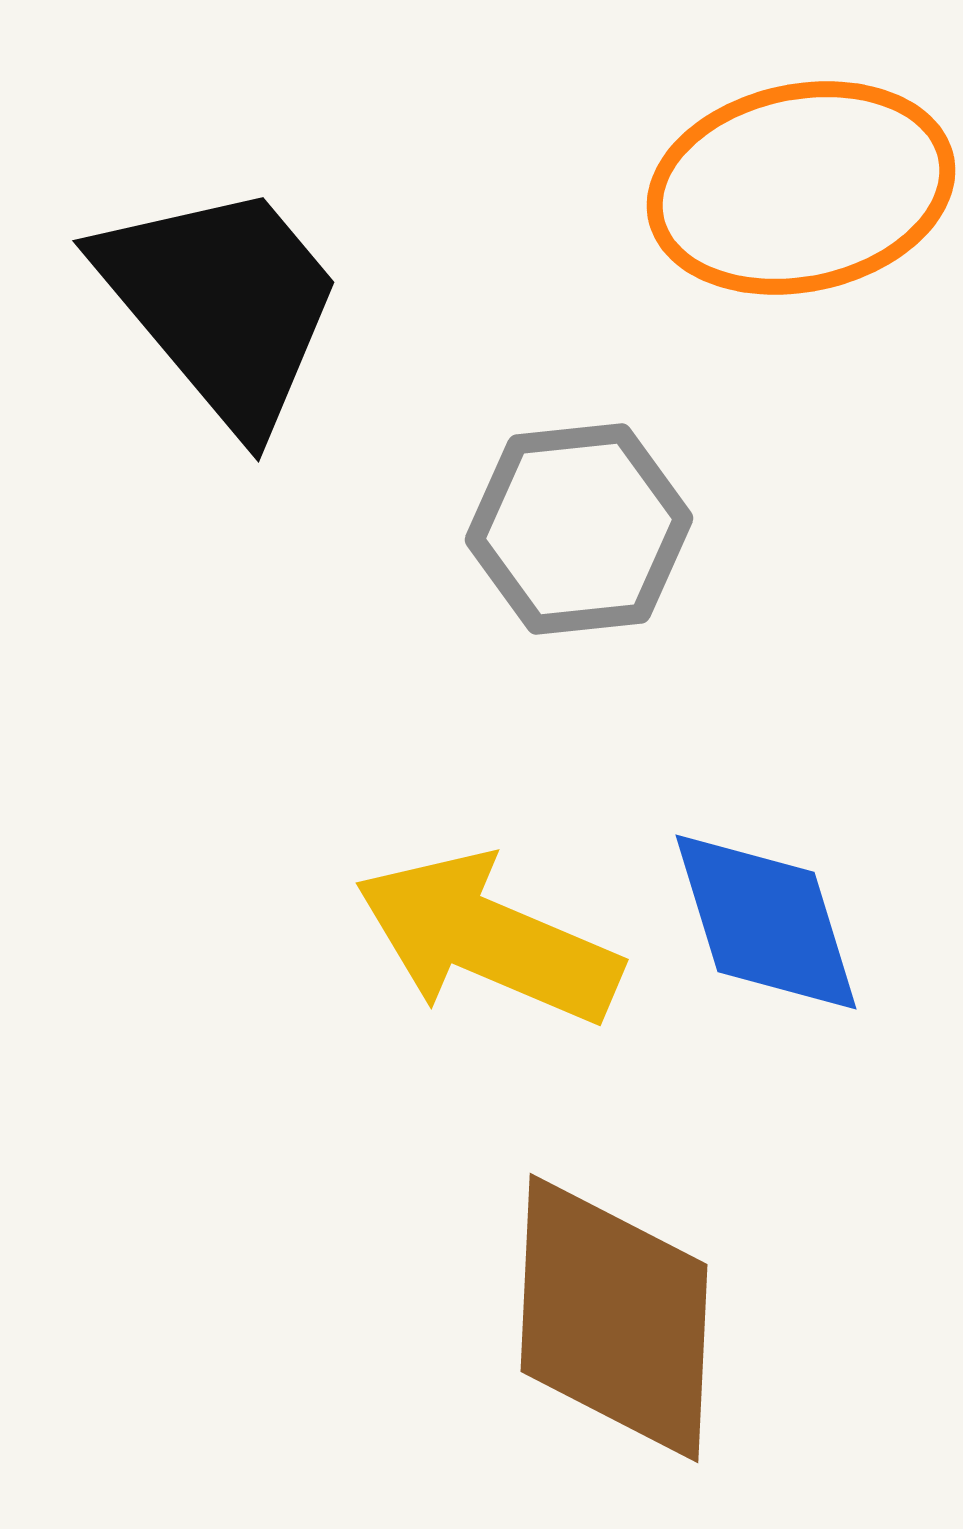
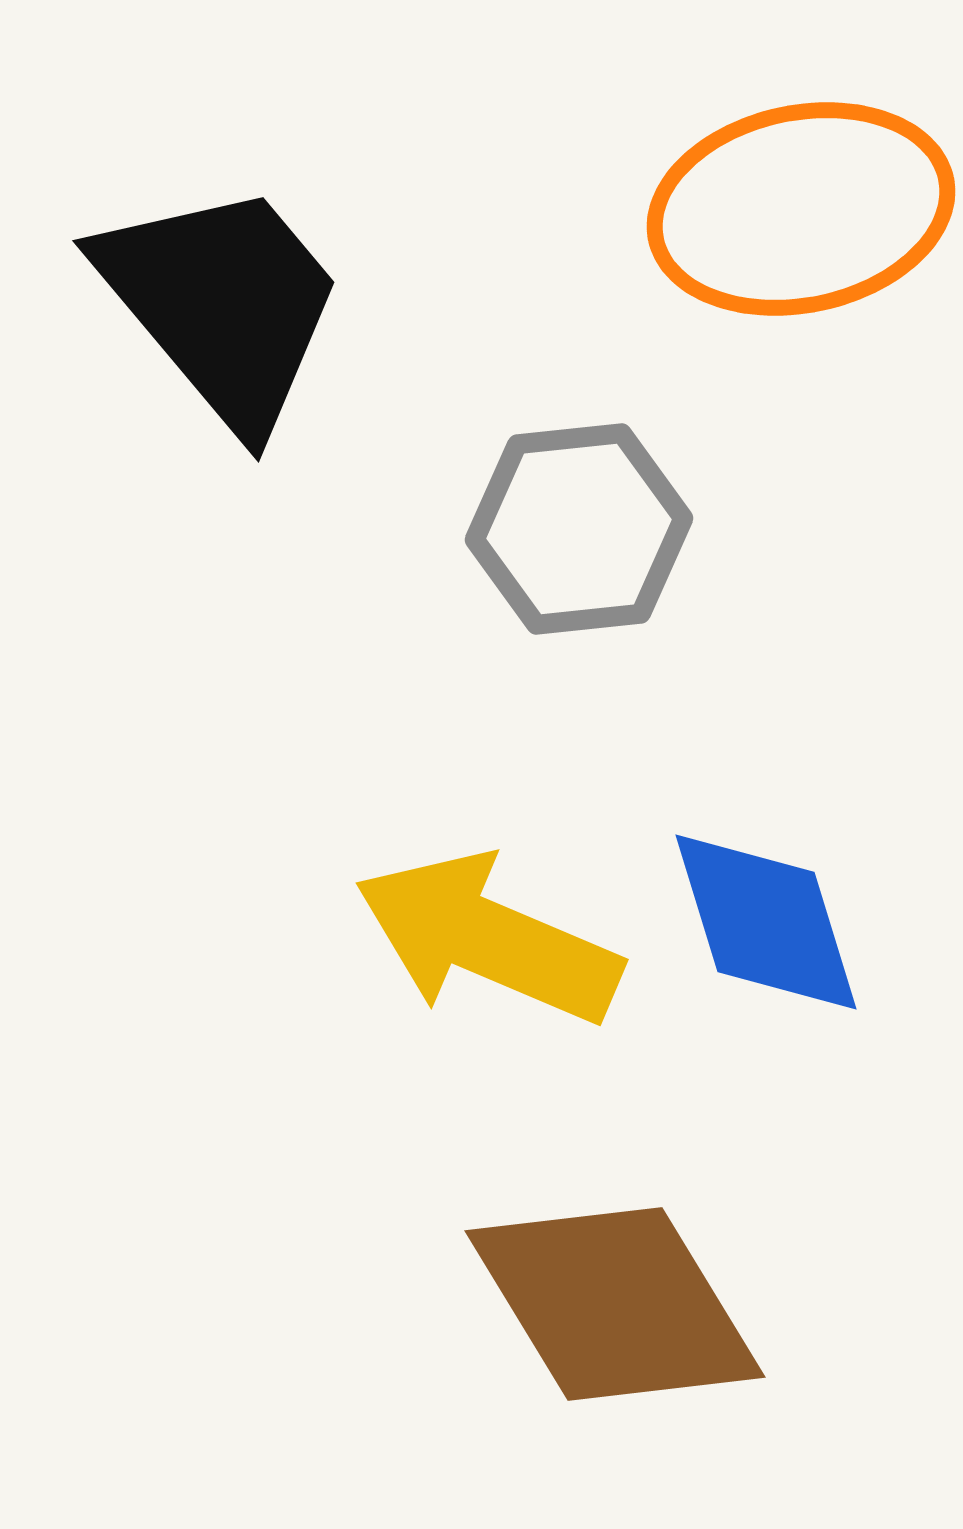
orange ellipse: moved 21 px down
brown diamond: moved 1 px right, 14 px up; rotated 34 degrees counterclockwise
